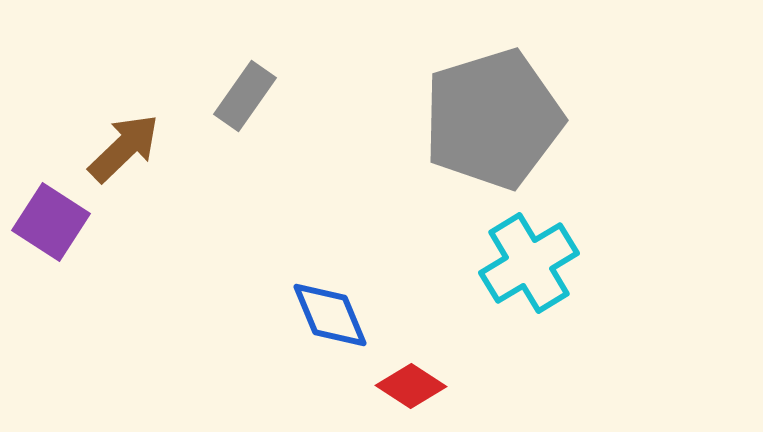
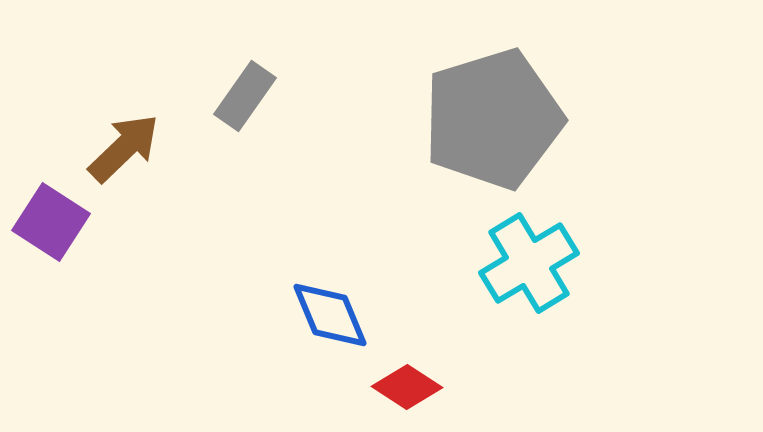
red diamond: moved 4 px left, 1 px down
